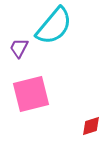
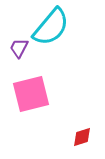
cyan semicircle: moved 3 px left, 1 px down
red diamond: moved 9 px left, 11 px down
